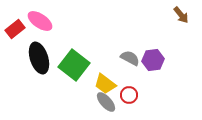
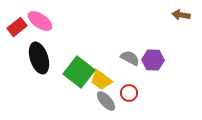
brown arrow: rotated 138 degrees clockwise
red rectangle: moved 2 px right, 2 px up
purple hexagon: rotated 10 degrees clockwise
green square: moved 5 px right, 7 px down
yellow trapezoid: moved 4 px left, 4 px up
red circle: moved 2 px up
gray ellipse: moved 1 px up
